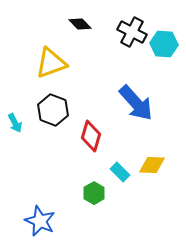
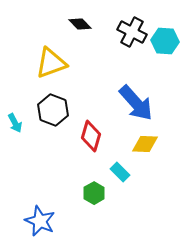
cyan hexagon: moved 1 px right, 3 px up
yellow diamond: moved 7 px left, 21 px up
